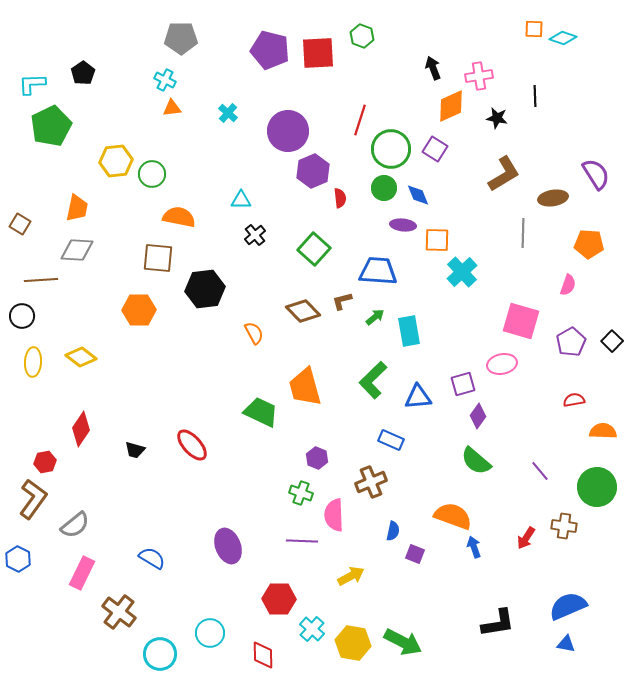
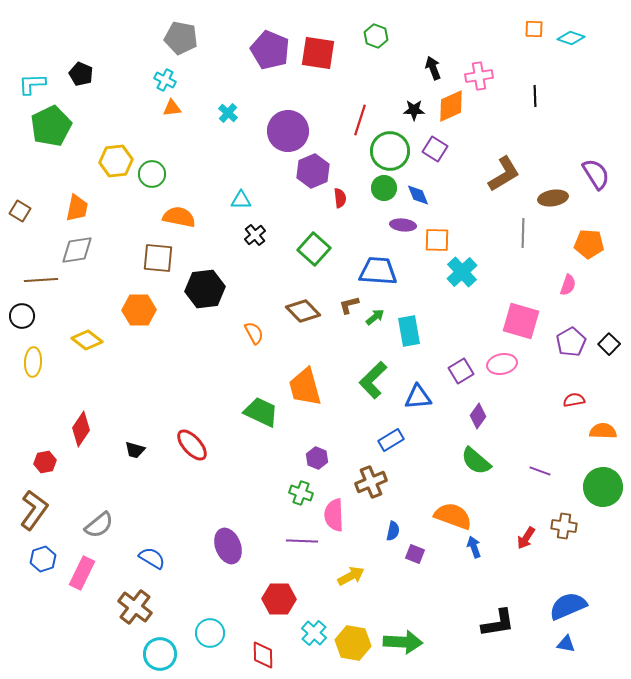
green hexagon at (362, 36): moved 14 px right
gray pentagon at (181, 38): rotated 12 degrees clockwise
cyan diamond at (563, 38): moved 8 px right
purple pentagon at (270, 50): rotated 9 degrees clockwise
red square at (318, 53): rotated 12 degrees clockwise
black pentagon at (83, 73): moved 2 px left, 1 px down; rotated 15 degrees counterclockwise
black star at (497, 118): moved 83 px left, 8 px up; rotated 10 degrees counterclockwise
green circle at (391, 149): moved 1 px left, 2 px down
brown square at (20, 224): moved 13 px up
gray diamond at (77, 250): rotated 12 degrees counterclockwise
brown L-shape at (342, 301): moved 7 px right, 4 px down
black square at (612, 341): moved 3 px left, 3 px down
yellow diamond at (81, 357): moved 6 px right, 17 px up
purple square at (463, 384): moved 2 px left, 13 px up; rotated 15 degrees counterclockwise
blue rectangle at (391, 440): rotated 55 degrees counterclockwise
purple line at (540, 471): rotated 30 degrees counterclockwise
green circle at (597, 487): moved 6 px right
brown L-shape at (33, 499): moved 1 px right, 11 px down
gray semicircle at (75, 525): moved 24 px right
blue hexagon at (18, 559): moved 25 px right; rotated 15 degrees clockwise
brown cross at (119, 612): moved 16 px right, 5 px up
cyan cross at (312, 629): moved 2 px right, 4 px down
green arrow at (403, 642): rotated 24 degrees counterclockwise
